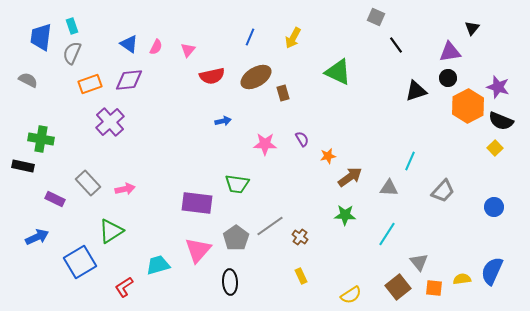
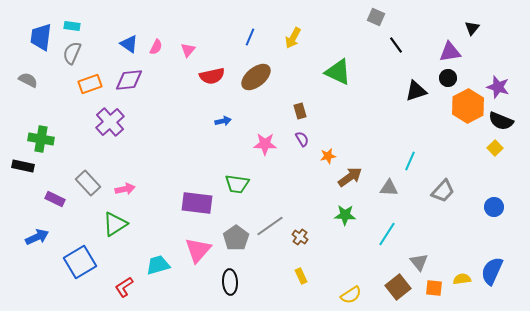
cyan rectangle at (72, 26): rotated 63 degrees counterclockwise
brown ellipse at (256, 77): rotated 8 degrees counterclockwise
brown rectangle at (283, 93): moved 17 px right, 18 px down
green triangle at (111, 231): moved 4 px right, 7 px up
